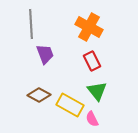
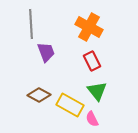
purple trapezoid: moved 1 px right, 2 px up
